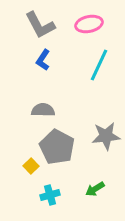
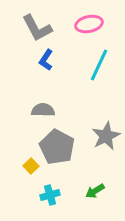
gray L-shape: moved 3 px left, 3 px down
blue L-shape: moved 3 px right
gray star: rotated 20 degrees counterclockwise
green arrow: moved 2 px down
